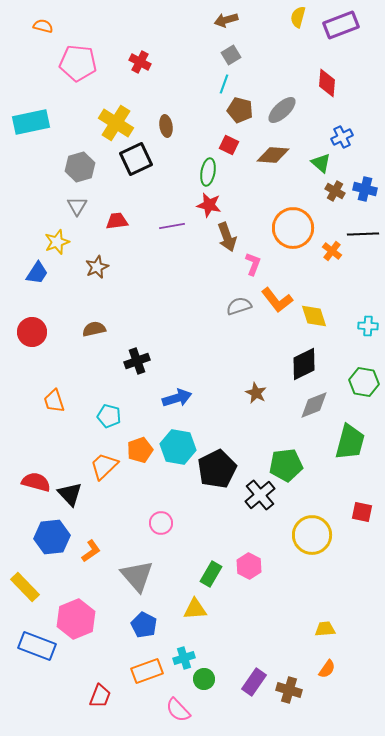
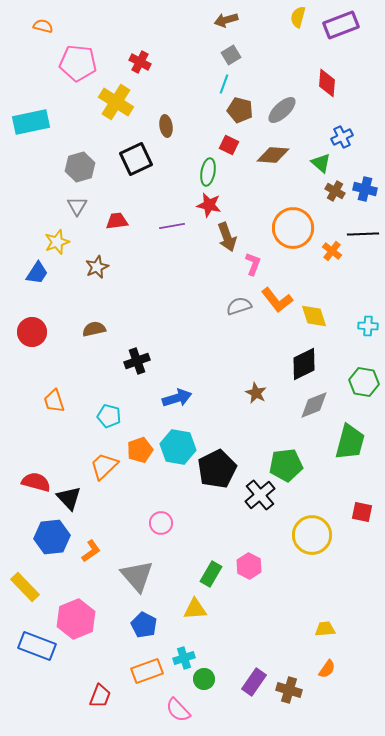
yellow cross at (116, 123): moved 21 px up
black triangle at (70, 494): moved 1 px left, 4 px down
